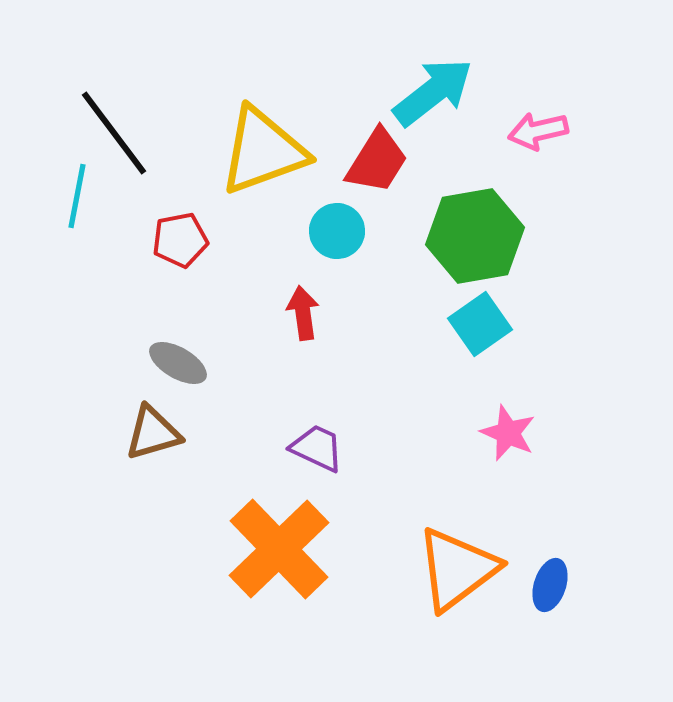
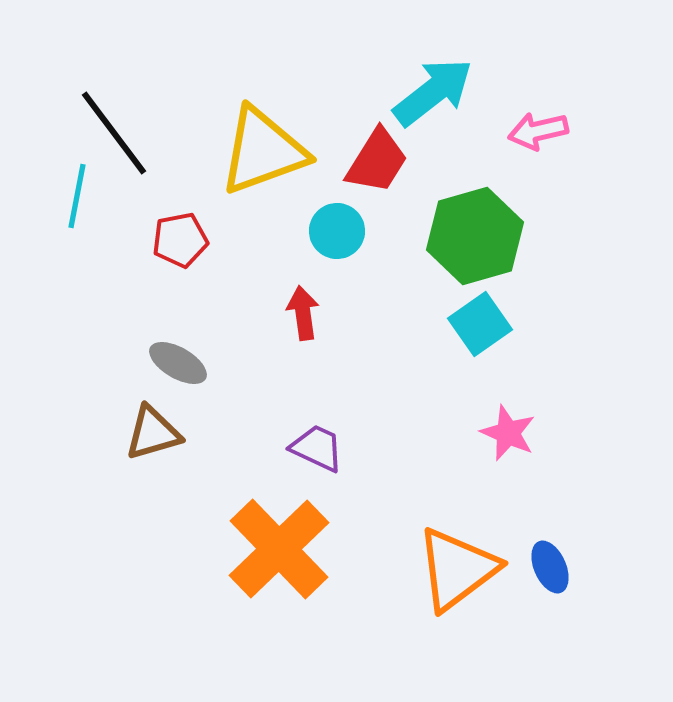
green hexagon: rotated 6 degrees counterclockwise
blue ellipse: moved 18 px up; rotated 42 degrees counterclockwise
